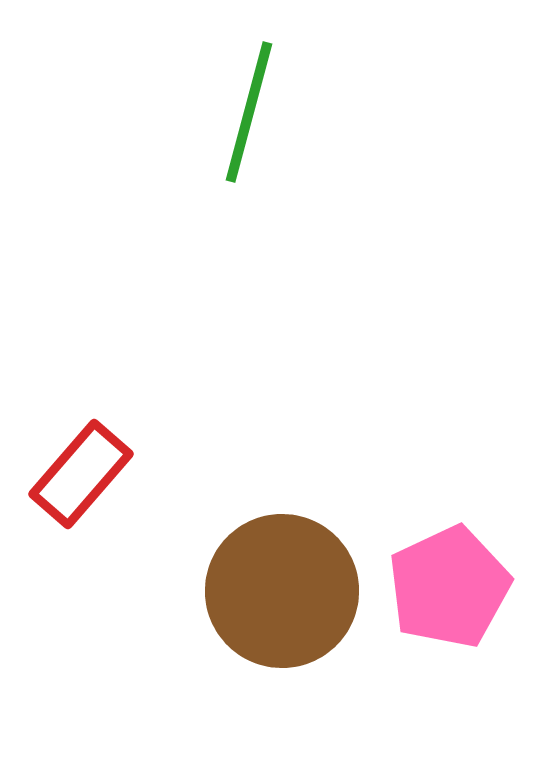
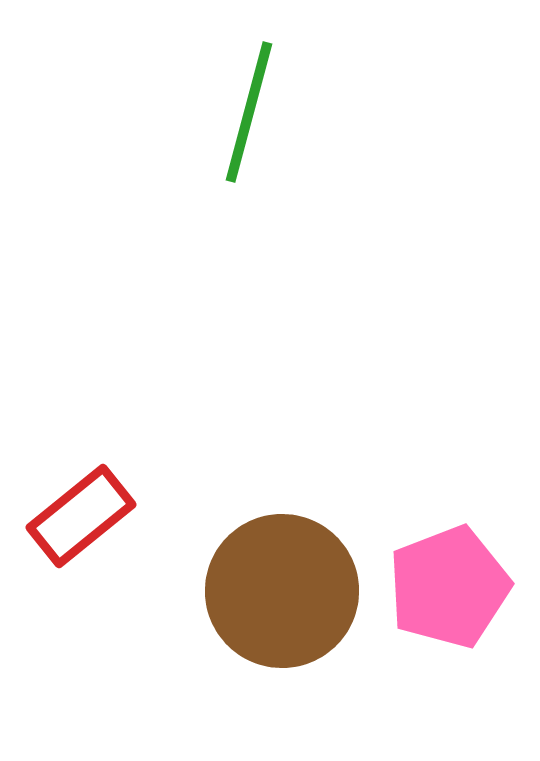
red rectangle: moved 42 px down; rotated 10 degrees clockwise
pink pentagon: rotated 4 degrees clockwise
